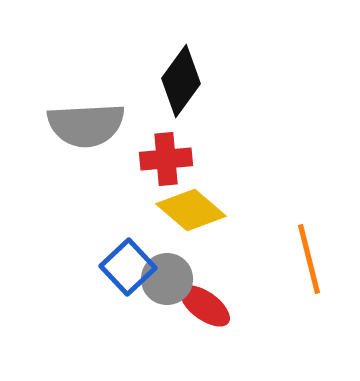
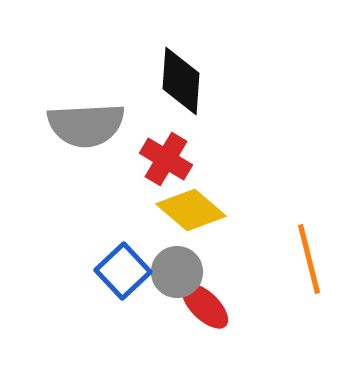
black diamond: rotated 32 degrees counterclockwise
red cross: rotated 36 degrees clockwise
blue square: moved 5 px left, 4 px down
gray circle: moved 10 px right, 7 px up
red ellipse: rotated 8 degrees clockwise
